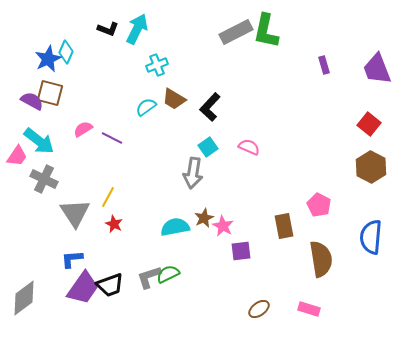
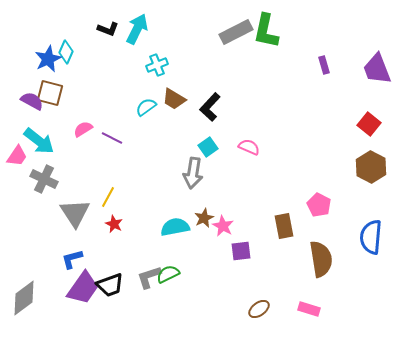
blue L-shape at (72, 259): rotated 10 degrees counterclockwise
